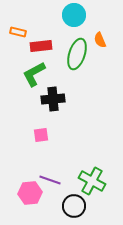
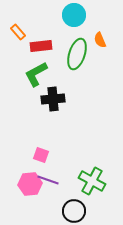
orange rectangle: rotated 35 degrees clockwise
green L-shape: moved 2 px right
pink square: moved 20 px down; rotated 28 degrees clockwise
purple line: moved 2 px left
pink hexagon: moved 9 px up
black circle: moved 5 px down
